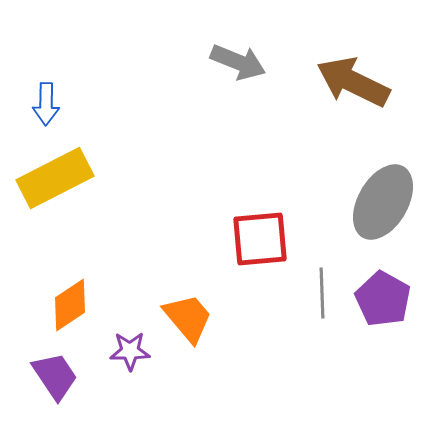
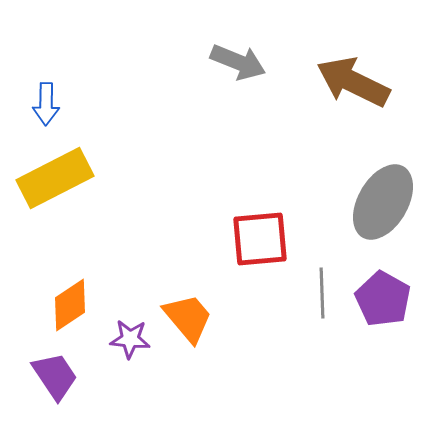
purple star: moved 12 px up; rotated 6 degrees clockwise
